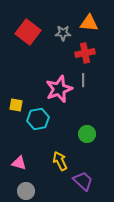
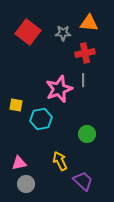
cyan hexagon: moved 3 px right
pink triangle: rotated 28 degrees counterclockwise
gray circle: moved 7 px up
